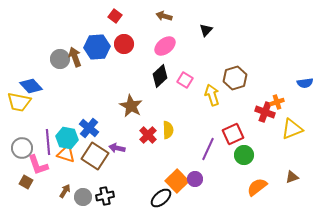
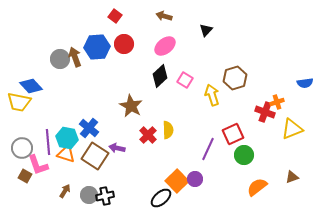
brown square at (26, 182): moved 1 px left, 6 px up
gray circle at (83, 197): moved 6 px right, 2 px up
